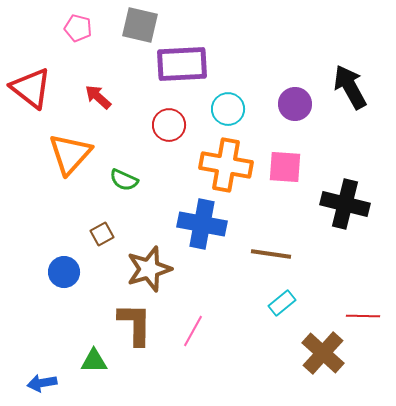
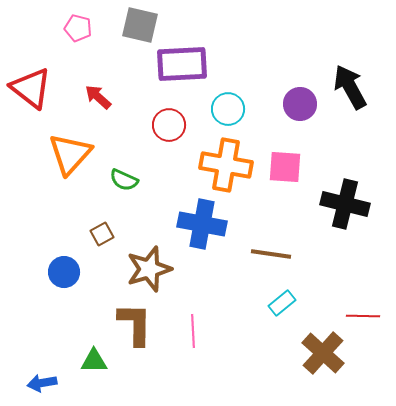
purple circle: moved 5 px right
pink line: rotated 32 degrees counterclockwise
